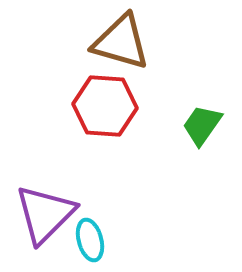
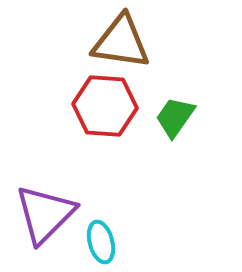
brown triangle: rotated 8 degrees counterclockwise
green trapezoid: moved 27 px left, 8 px up
cyan ellipse: moved 11 px right, 2 px down
